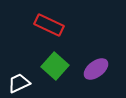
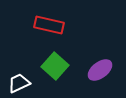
red rectangle: rotated 12 degrees counterclockwise
purple ellipse: moved 4 px right, 1 px down
